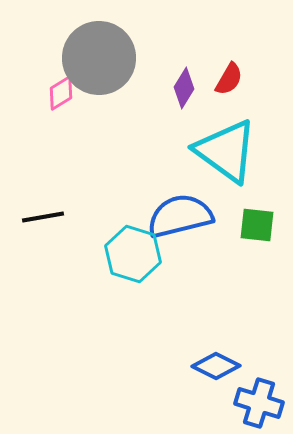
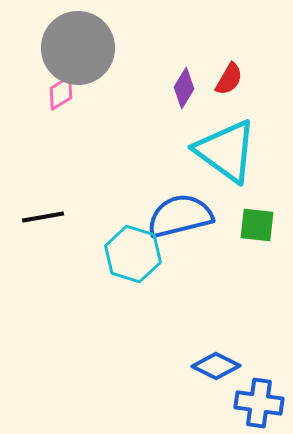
gray circle: moved 21 px left, 10 px up
blue cross: rotated 9 degrees counterclockwise
